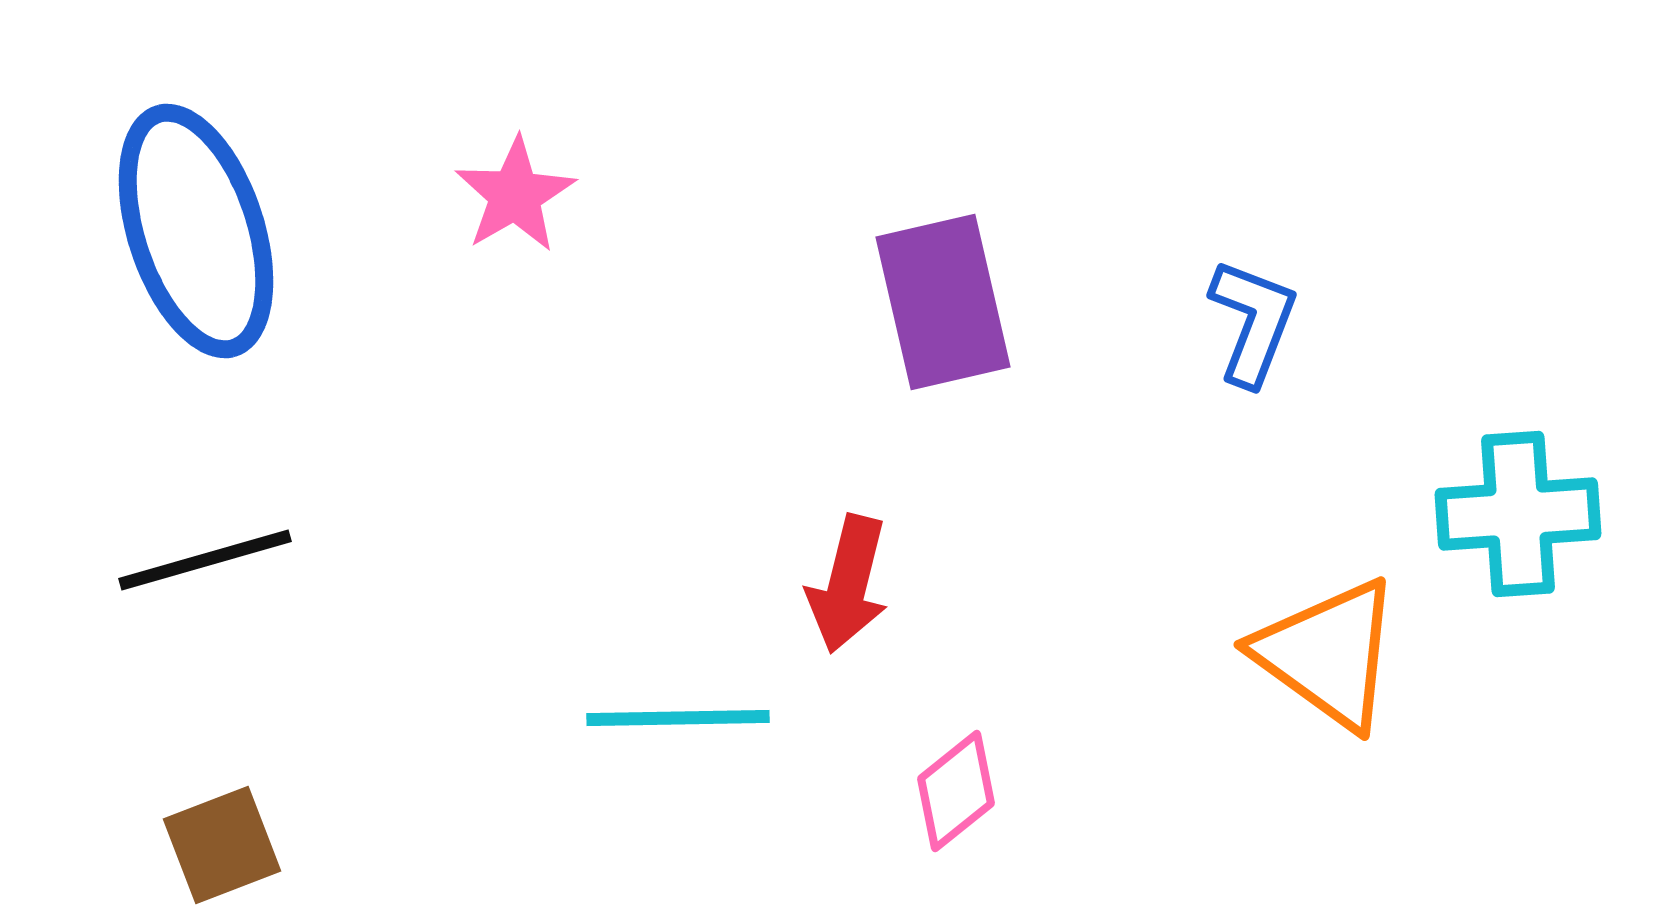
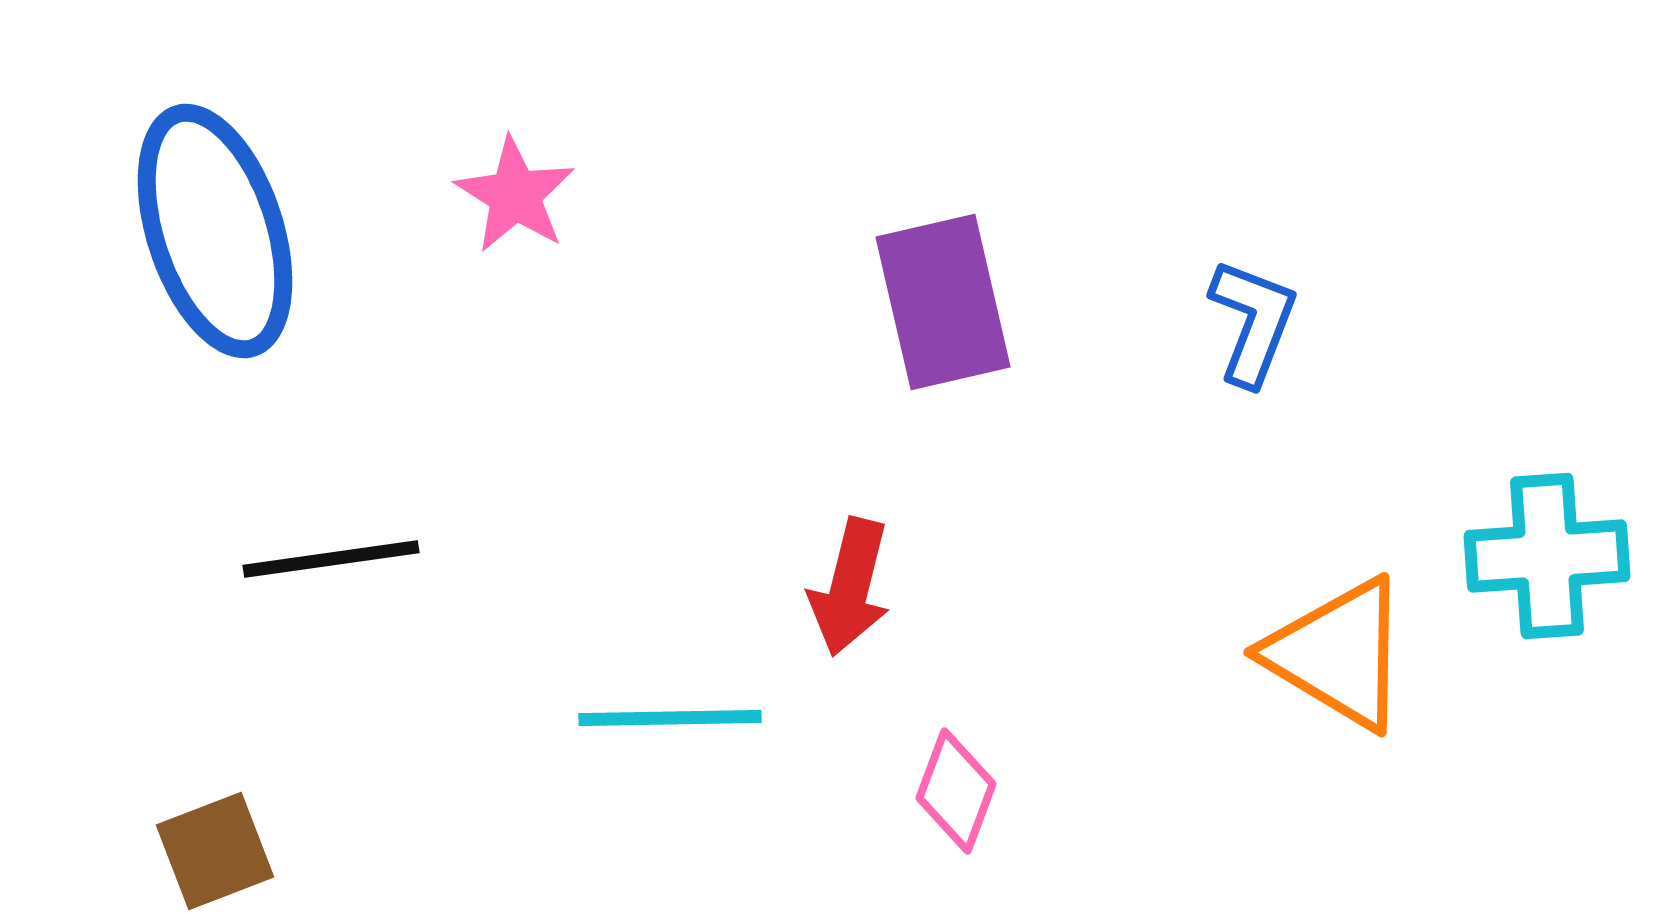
pink star: rotated 10 degrees counterclockwise
blue ellipse: moved 19 px right
cyan cross: moved 29 px right, 42 px down
black line: moved 126 px right, 1 px up; rotated 8 degrees clockwise
red arrow: moved 2 px right, 3 px down
orange triangle: moved 10 px right; rotated 5 degrees counterclockwise
cyan line: moved 8 px left
pink diamond: rotated 31 degrees counterclockwise
brown square: moved 7 px left, 6 px down
